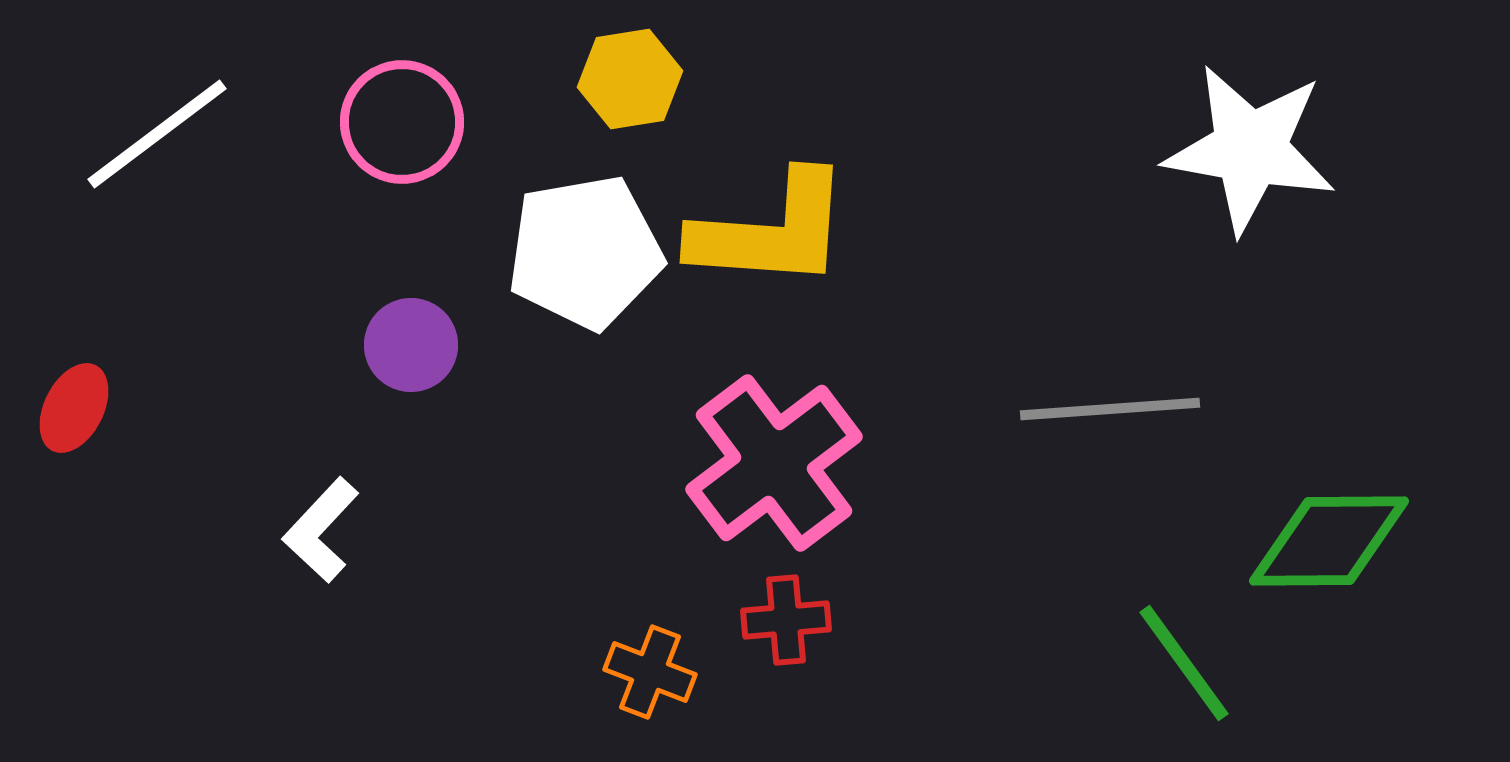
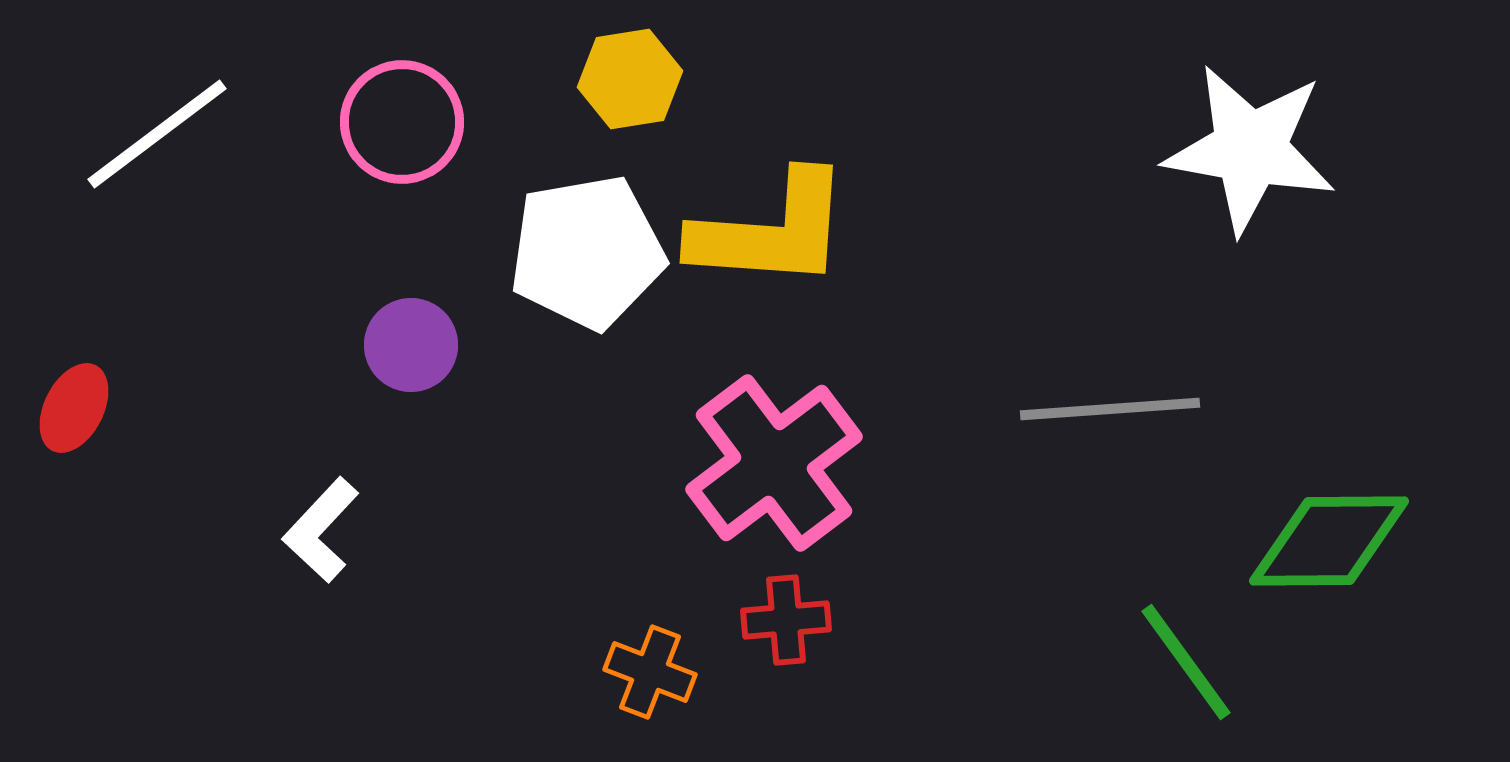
white pentagon: moved 2 px right
green line: moved 2 px right, 1 px up
